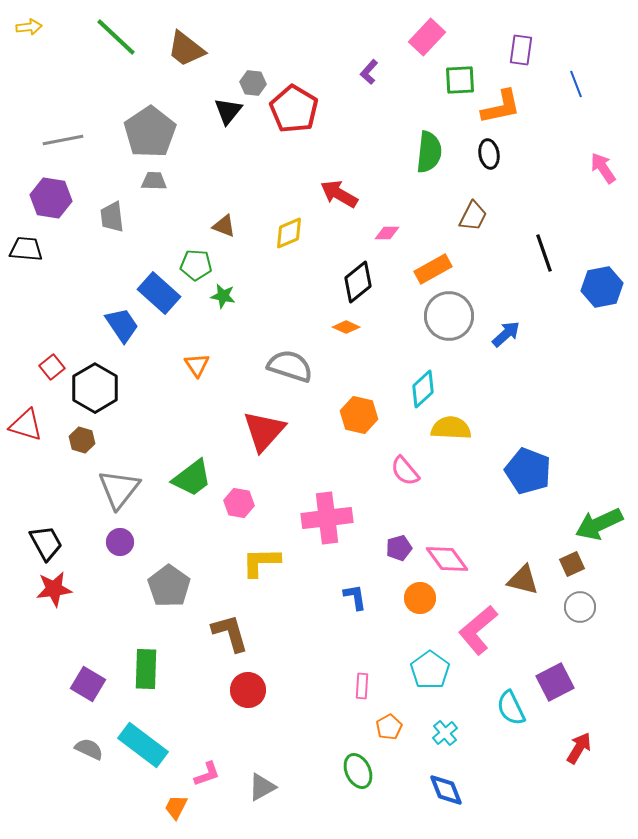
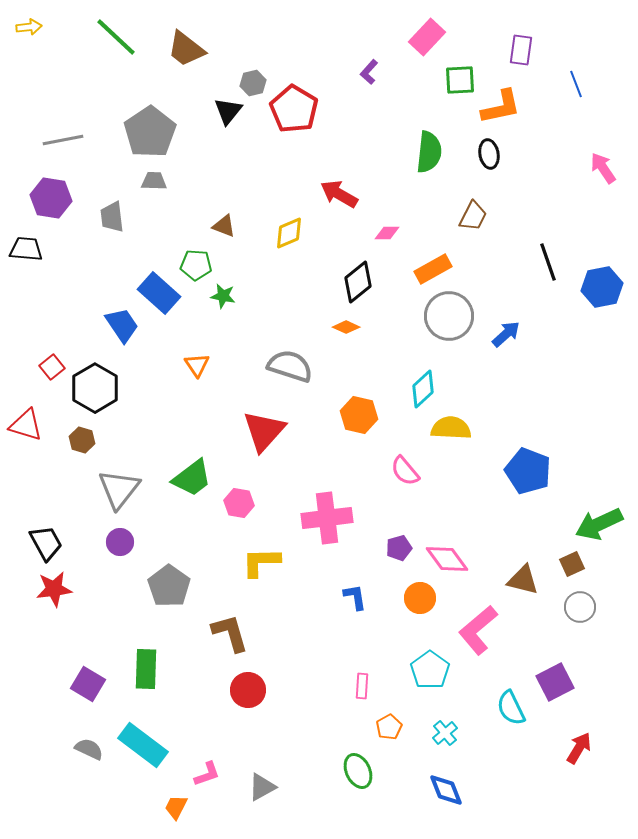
gray hexagon at (253, 83): rotated 20 degrees counterclockwise
black line at (544, 253): moved 4 px right, 9 px down
